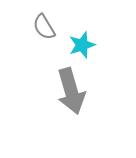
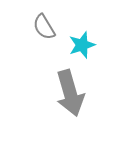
gray arrow: moved 1 px left, 2 px down
